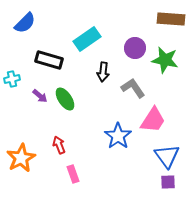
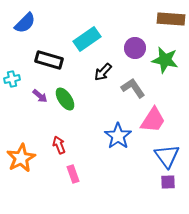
black arrow: rotated 36 degrees clockwise
